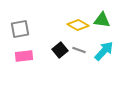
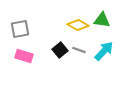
pink rectangle: rotated 24 degrees clockwise
